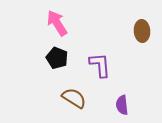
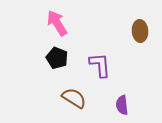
brown ellipse: moved 2 px left
